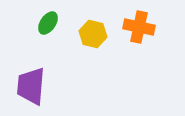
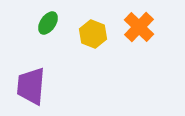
orange cross: rotated 32 degrees clockwise
yellow hexagon: rotated 8 degrees clockwise
